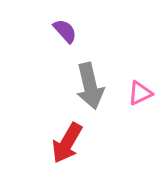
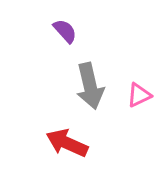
pink triangle: moved 1 px left, 2 px down
red arrow: rotated 84 degrees clockwise
